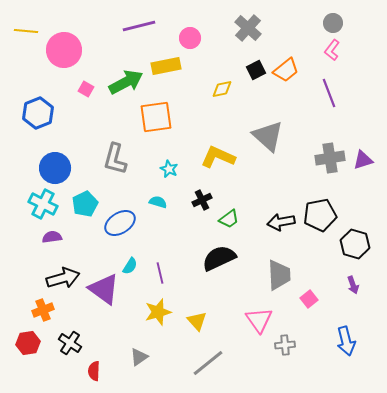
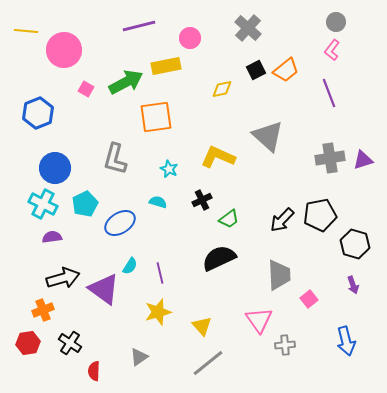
gray circle at (333, 23): moved 3 px right, 1 px up
black arrow at (281, 222): moved 1 px right, 2 px up; rotated 36 degrees counterclockwise
yellow triangle at (197, 321): moved 5 px right, 5 px down
